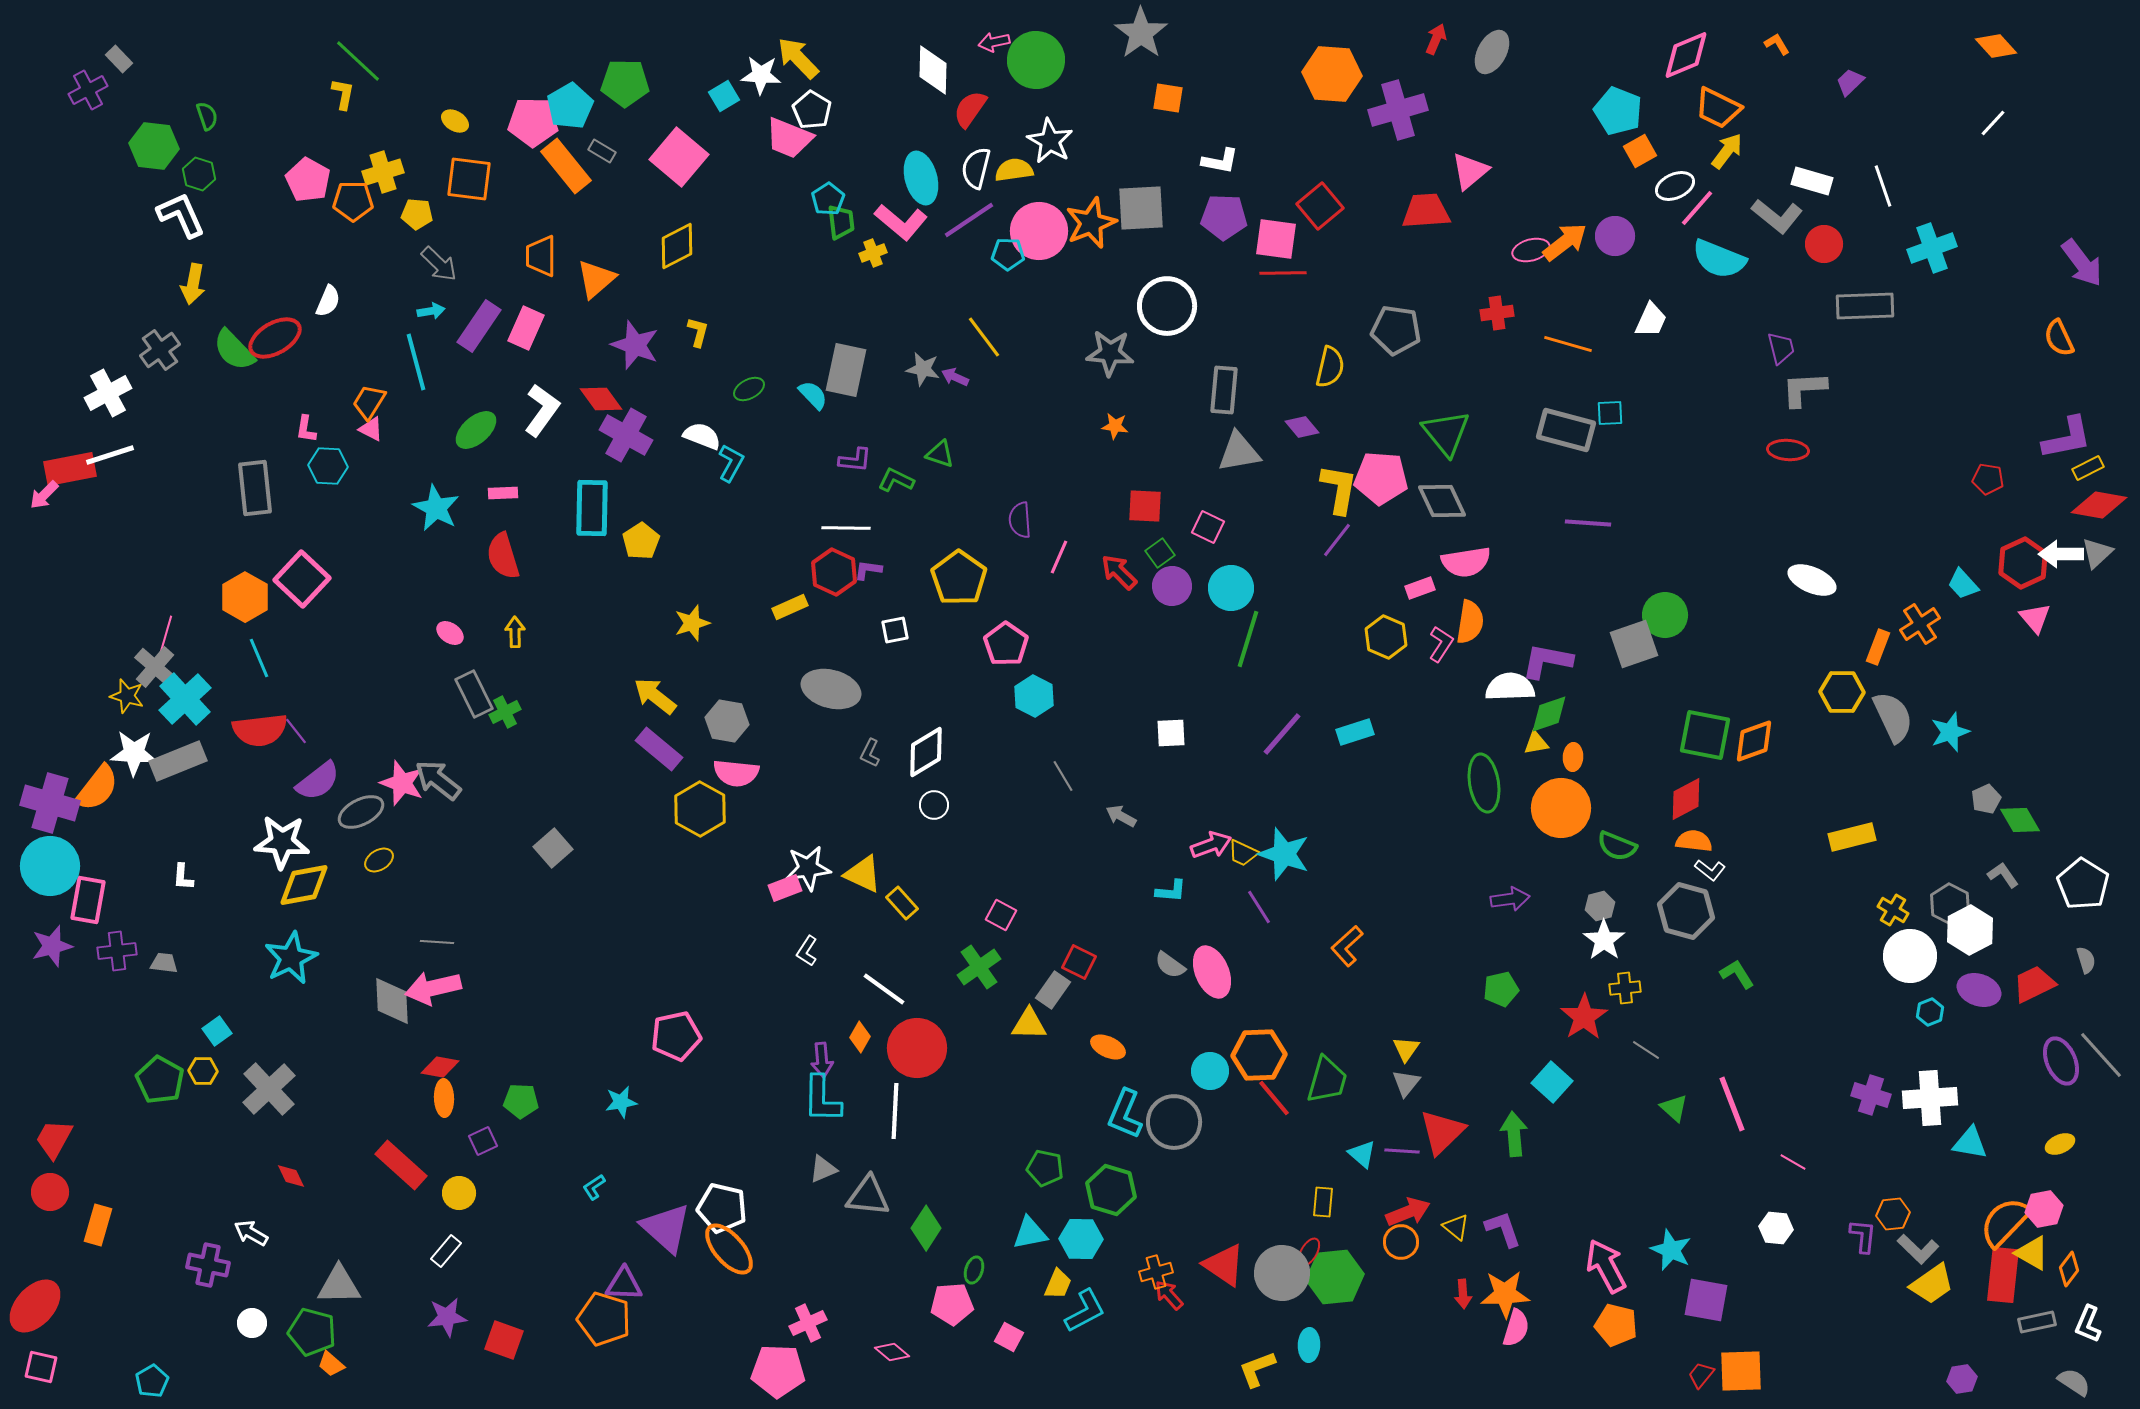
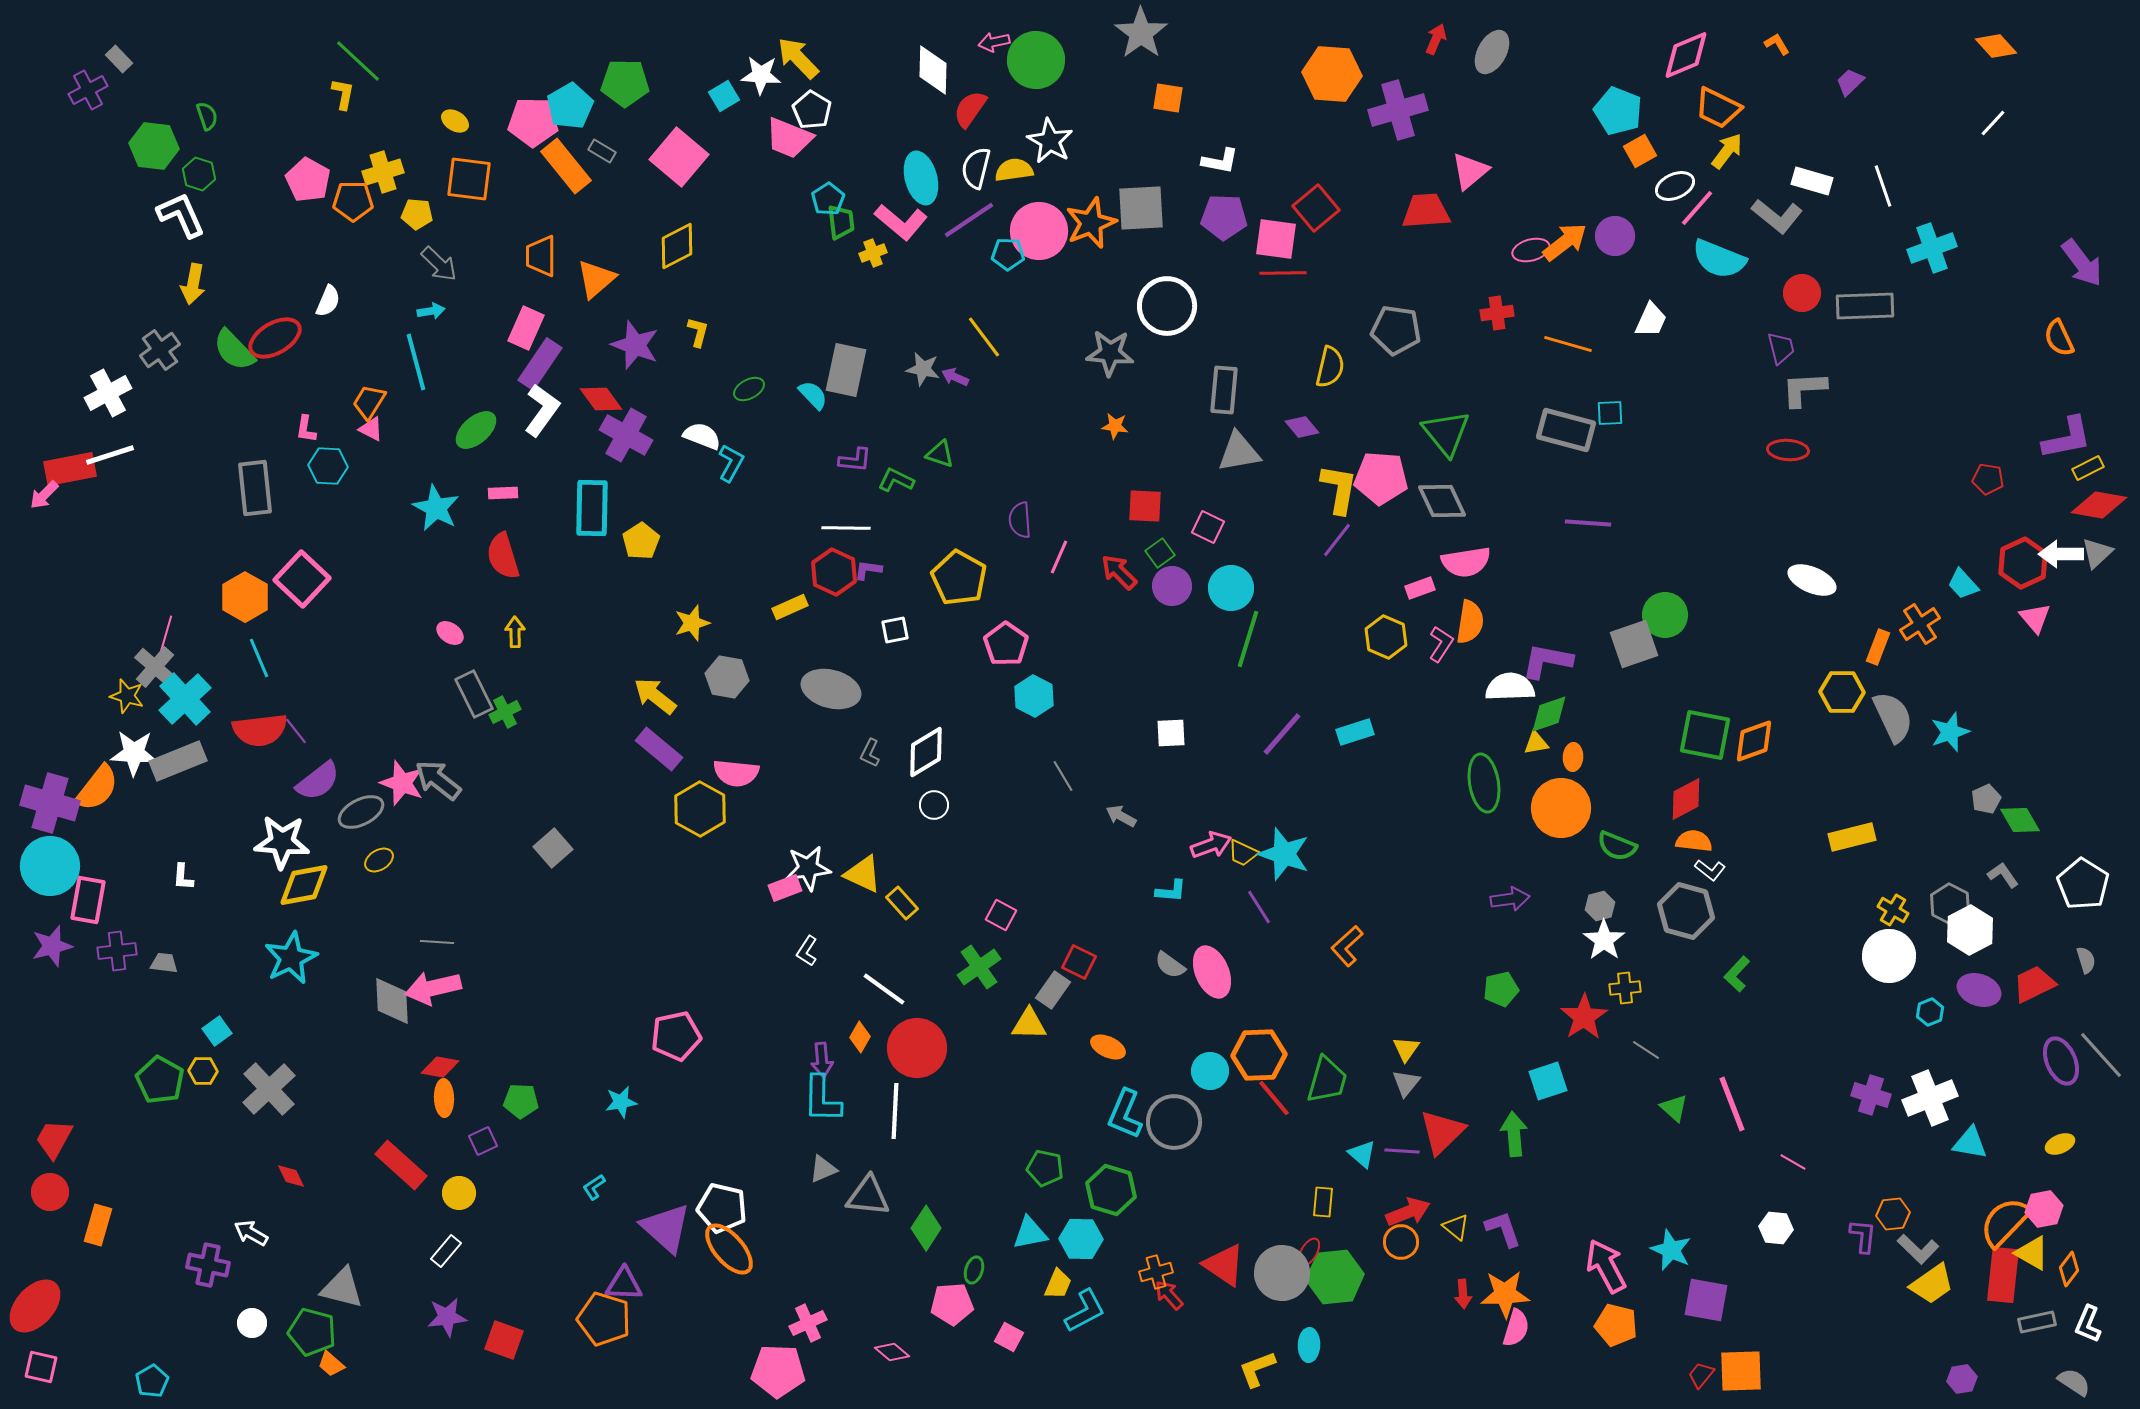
red square at (1320, 206): moved 4 px left, 2 px down
red circle at (1824, 244): moved 22 px left, 49 px down
purple rectangle at (479, 326): moved 61 px right, 38 px down
yellow pentagon at (959, 578): rotated 6 degrees counterclockwise
gray hexagon at (727, 721): moved 44 px up
white circle at (1910, 956): moved 21 px left
green L-shape at (1737, 974): rotated 105 degrees counterclockwise
cyan square at (1552, 1082): moved 4 px left, 1 px up; rotated 30 degrees clockwise
white cross at (1930, 1098): rotated 18 degrees counterclockwise
gray triangle at (339, 1285): moved 3 px right, 3 px down; rotated 15 degrees clockwise
